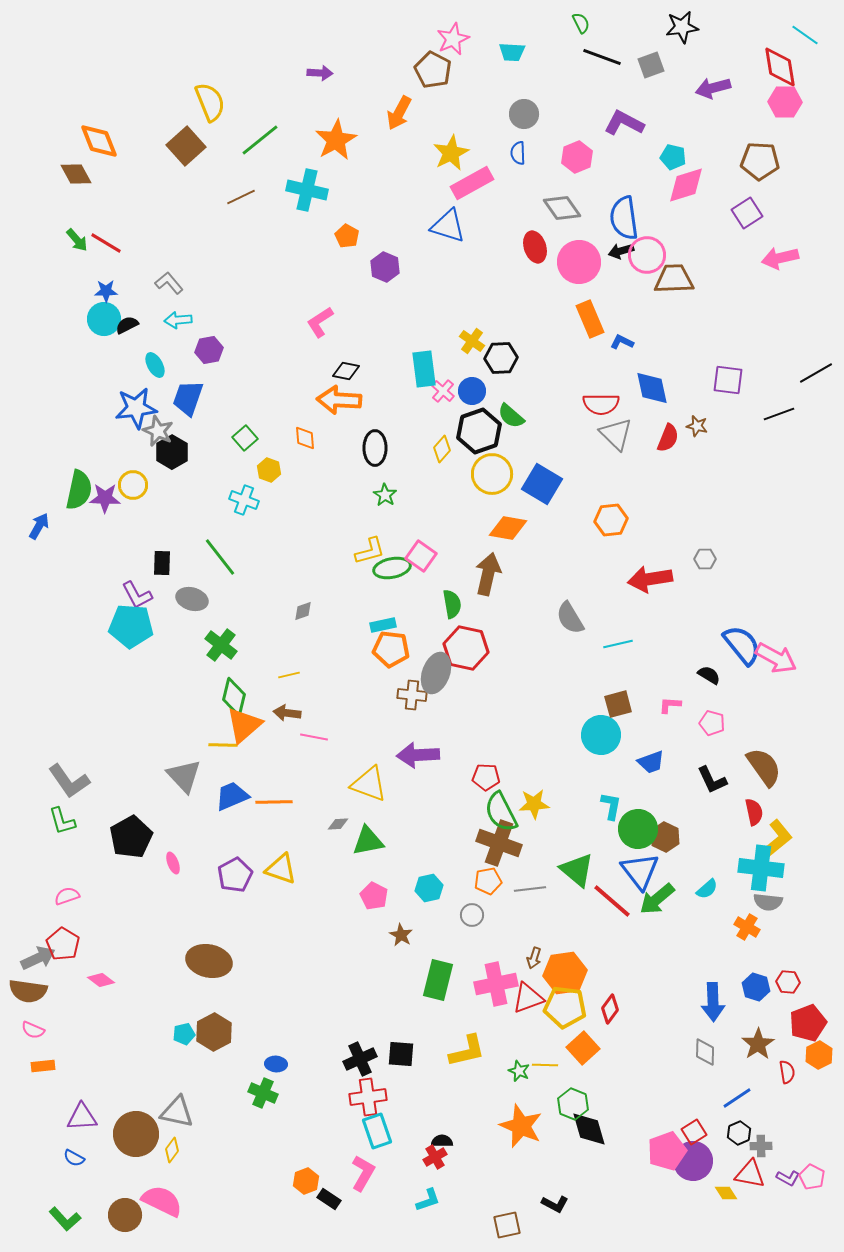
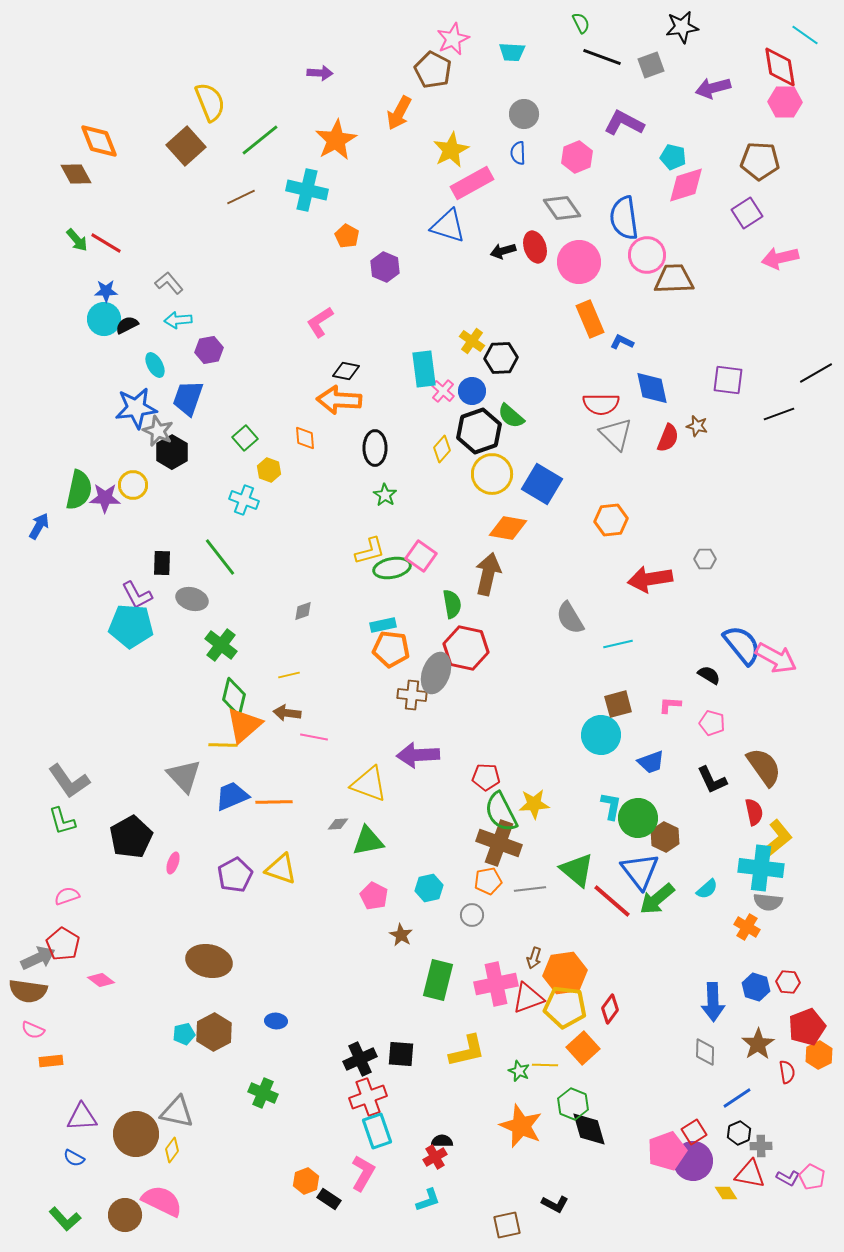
yellow star at (451, 153): moved 3 px up
black arrow at (621, 251): moved 118 px left
green circle at (638, 829): moved 11 px up
pink ellipse at (173, 863): rotated 40 degrees clockwise
red pentagon at (808, 1023): moved 1 px left, 4 px down
blue ellipse at (276, 1064): moved 43 px up
orange rectangle at (43, 1066): moved 8 px right, 5 px up
red cross at (368, 1097): rotated 12 degrees counterclockwise
